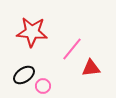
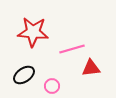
red star: moved 1 px right
pink line: rotated 35 degrees clockwise
pink circle: moved 9 px right
